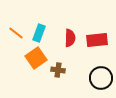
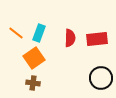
red rectangle: moved 1 px up
orange square: moved 2 px left
brown cross: moved 25 px left, 13 px down
